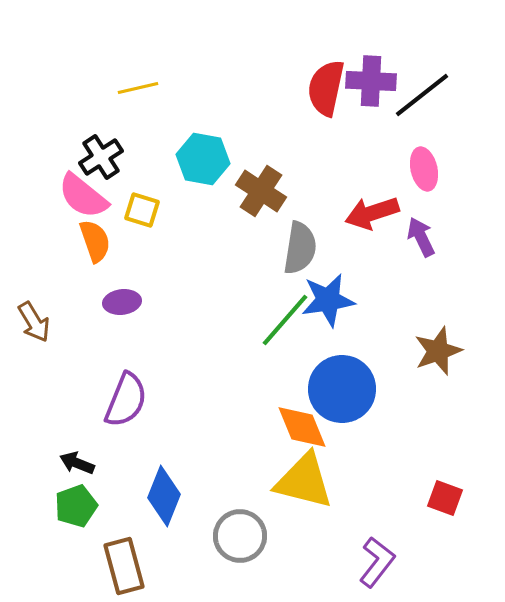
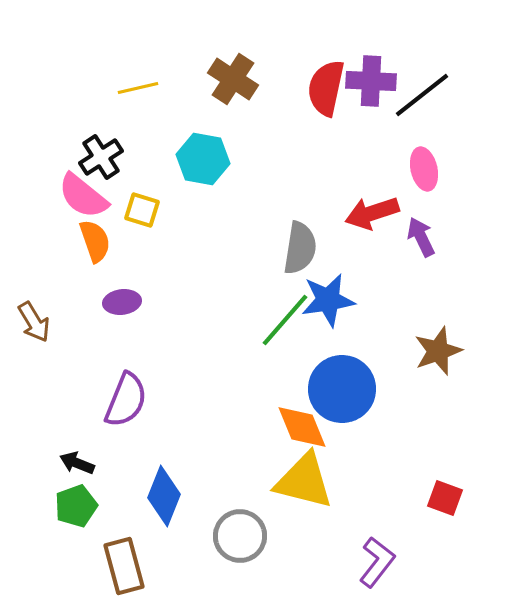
brown cross: moved 28 px left, 112 px up
